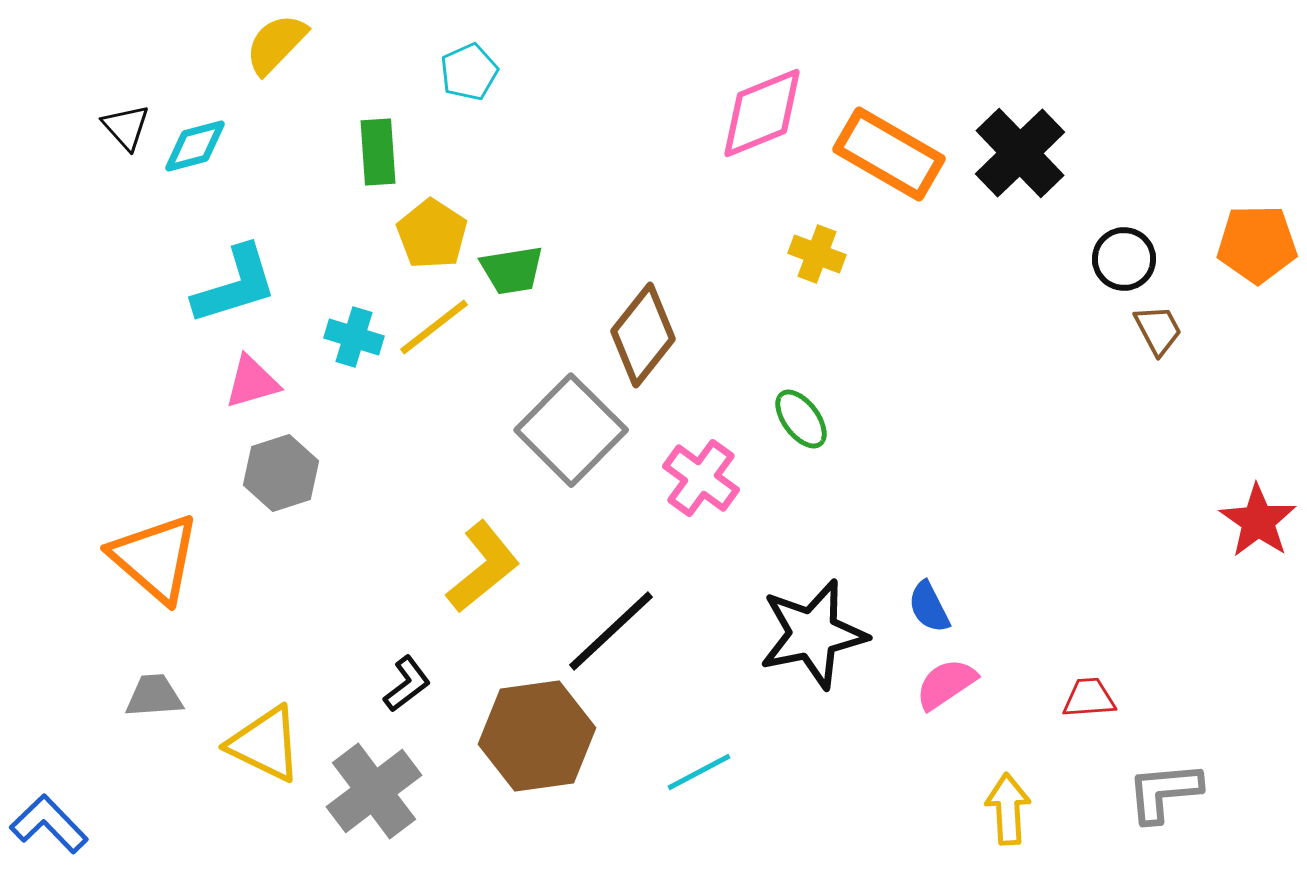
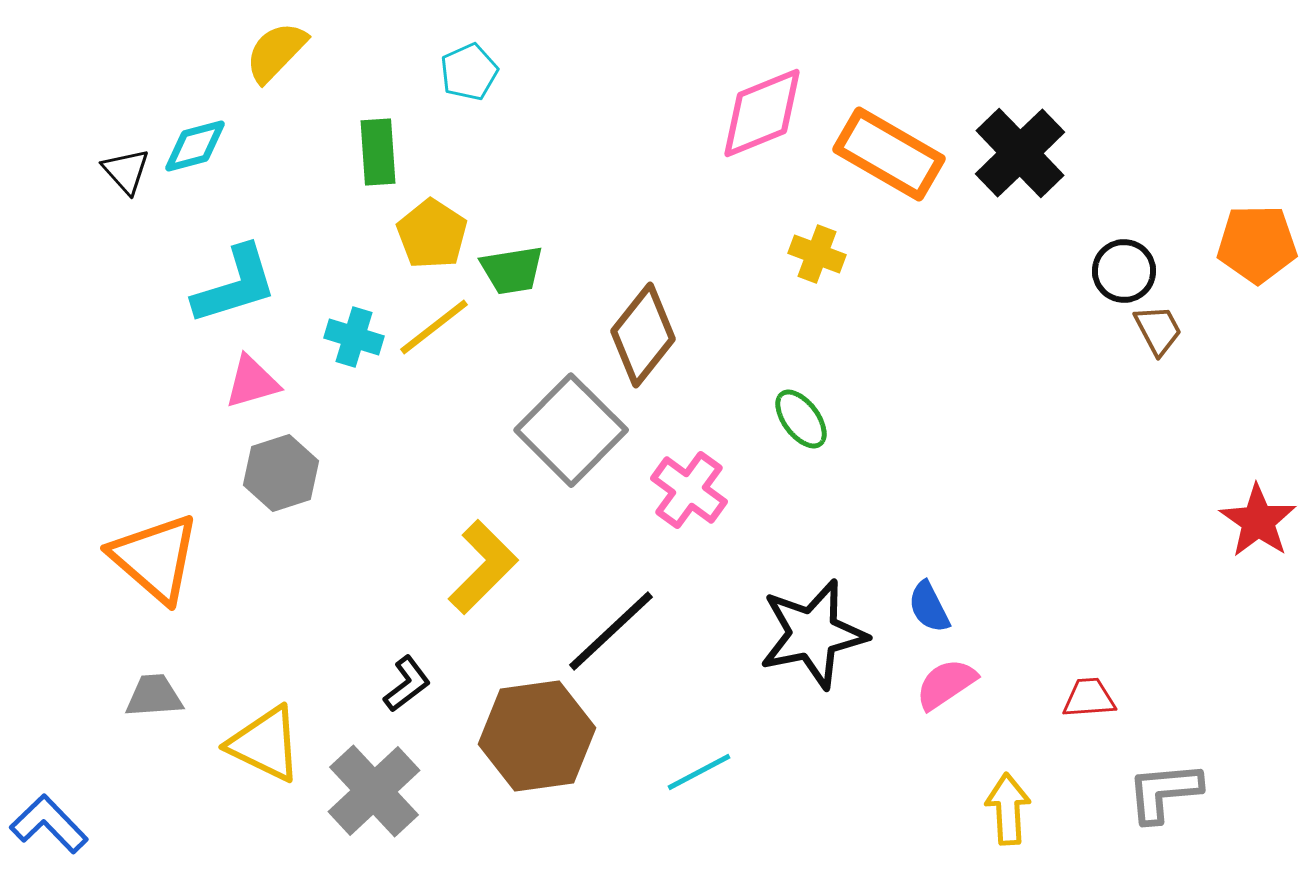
yellow semicircle: moved 8 px down
black triangle: moved 44 px down
black circle: moved 12 px down
pink cross: moved 12 px left, 12 px down
yellow L-shape: rotated 6 degrees counterclockwise
gray cross: rotated 6 degrees counterclockwise
